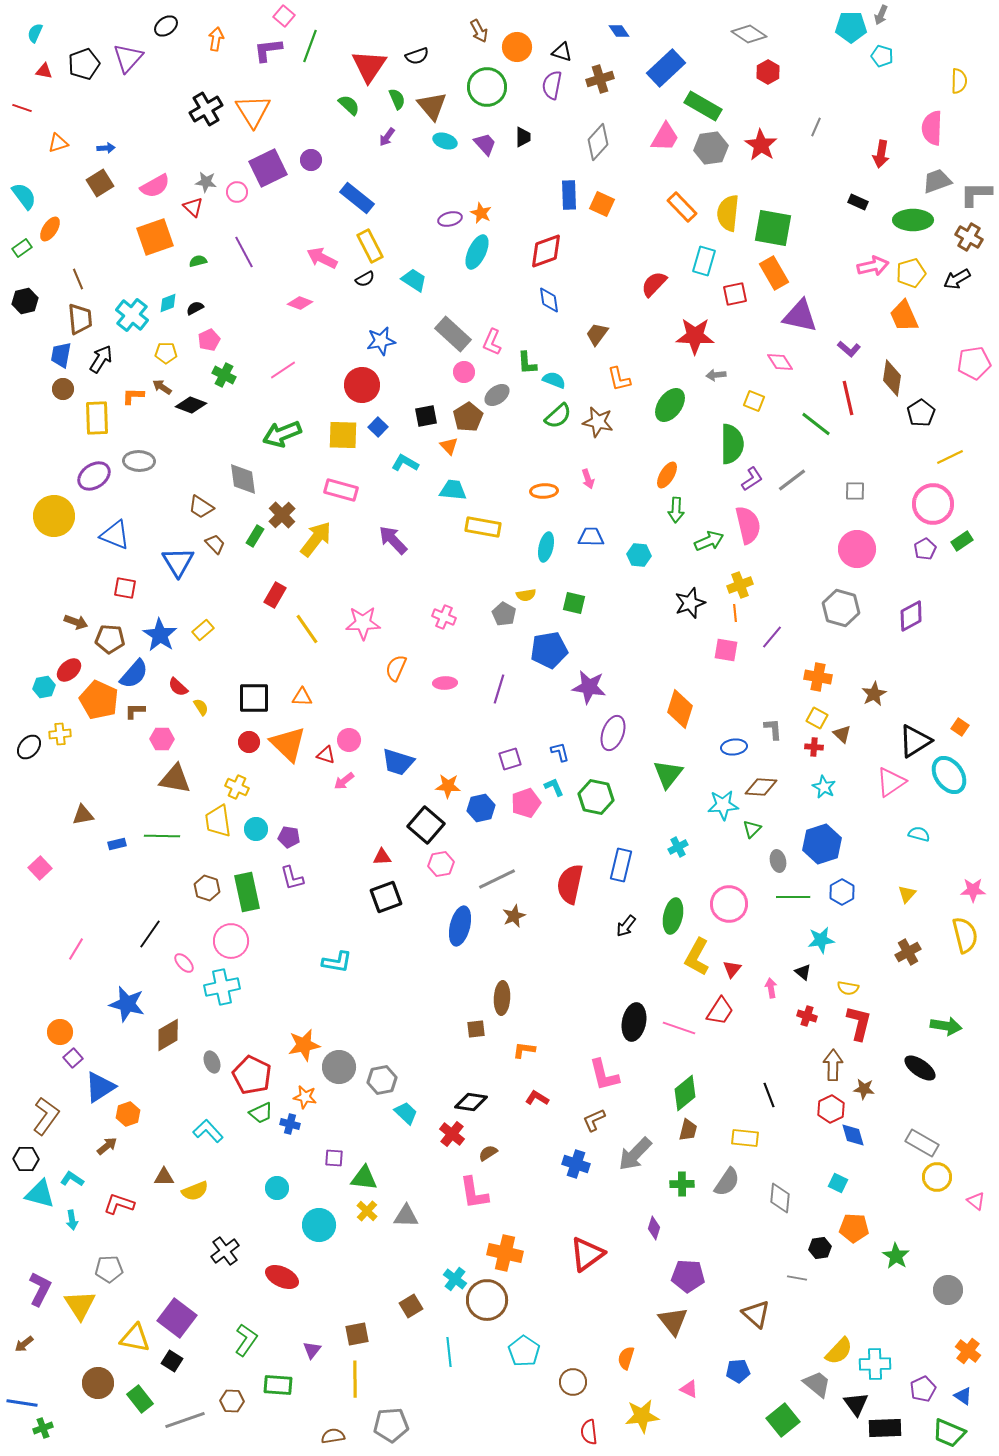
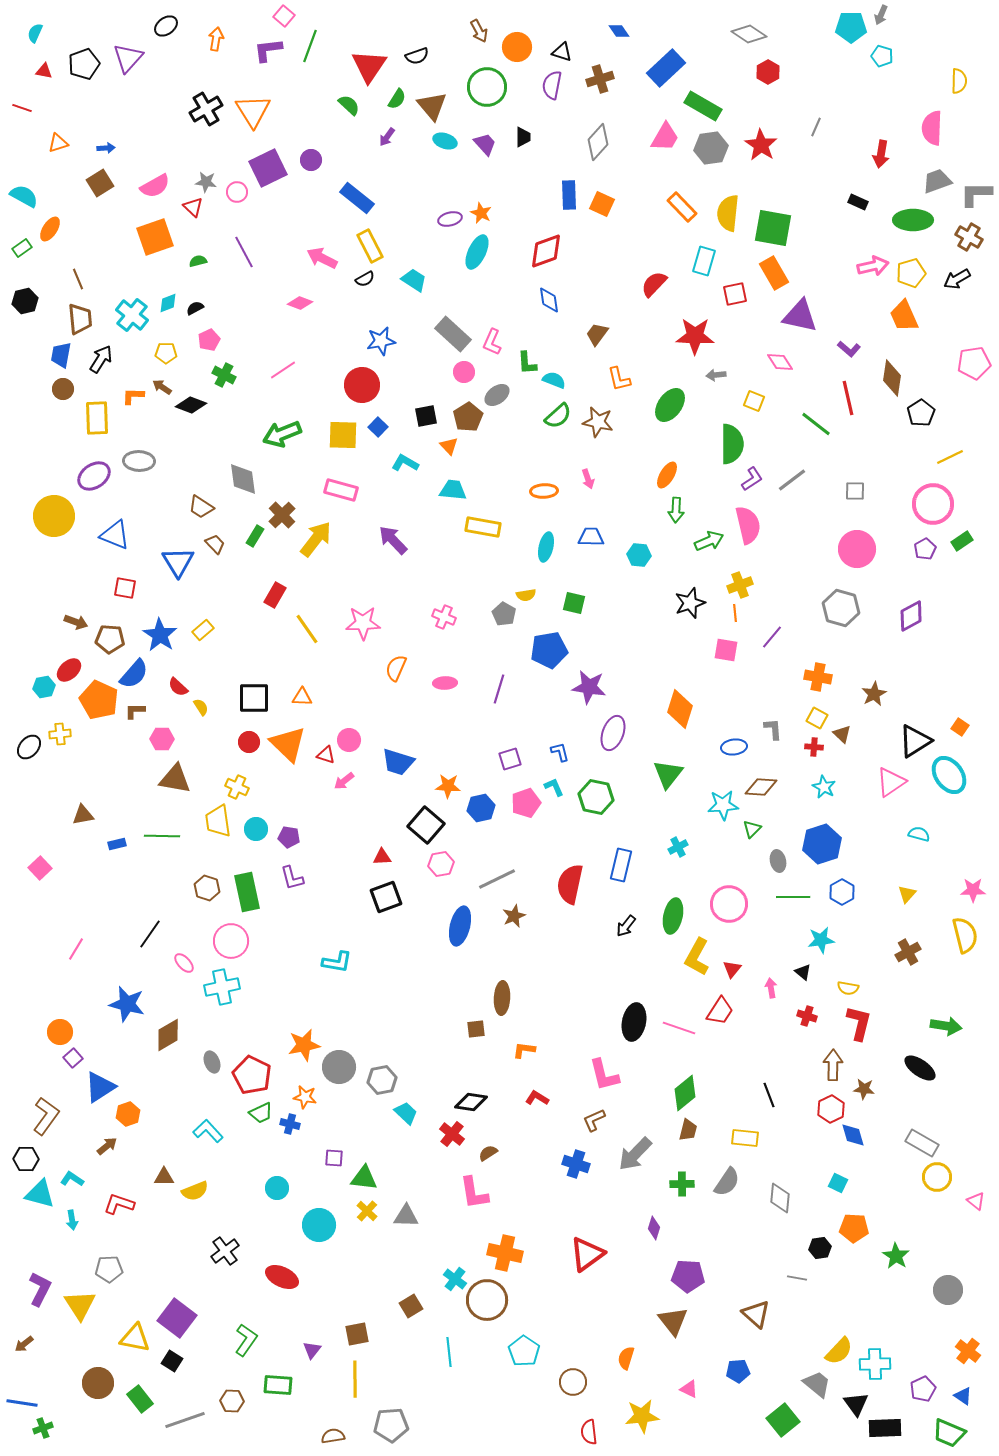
green semicircle at (397, 99): rotated 55 degrees clockwise
cyan semicircle at (24, 196): rotated 24 degrees counterclockwise
